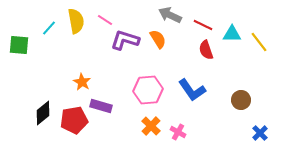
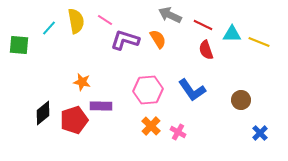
yellow line: rotated 30 degrees counterclockwise
orange star: rotated 18 degrees counterclockwise
purple rectangle: rotated 15 degrees counterclockwise
red pentagon: rotated 8 degrees counterclockwise
